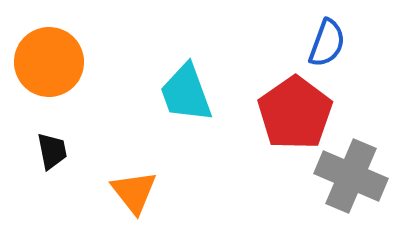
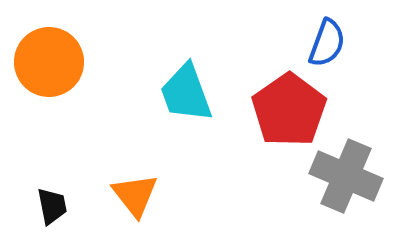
red pentagon: moved 6 px left, 3 px up
black trapezoid: moved 55 px down
gray cross: moved 5 px left
orange triangle: moved 1 px right, 3 px down
